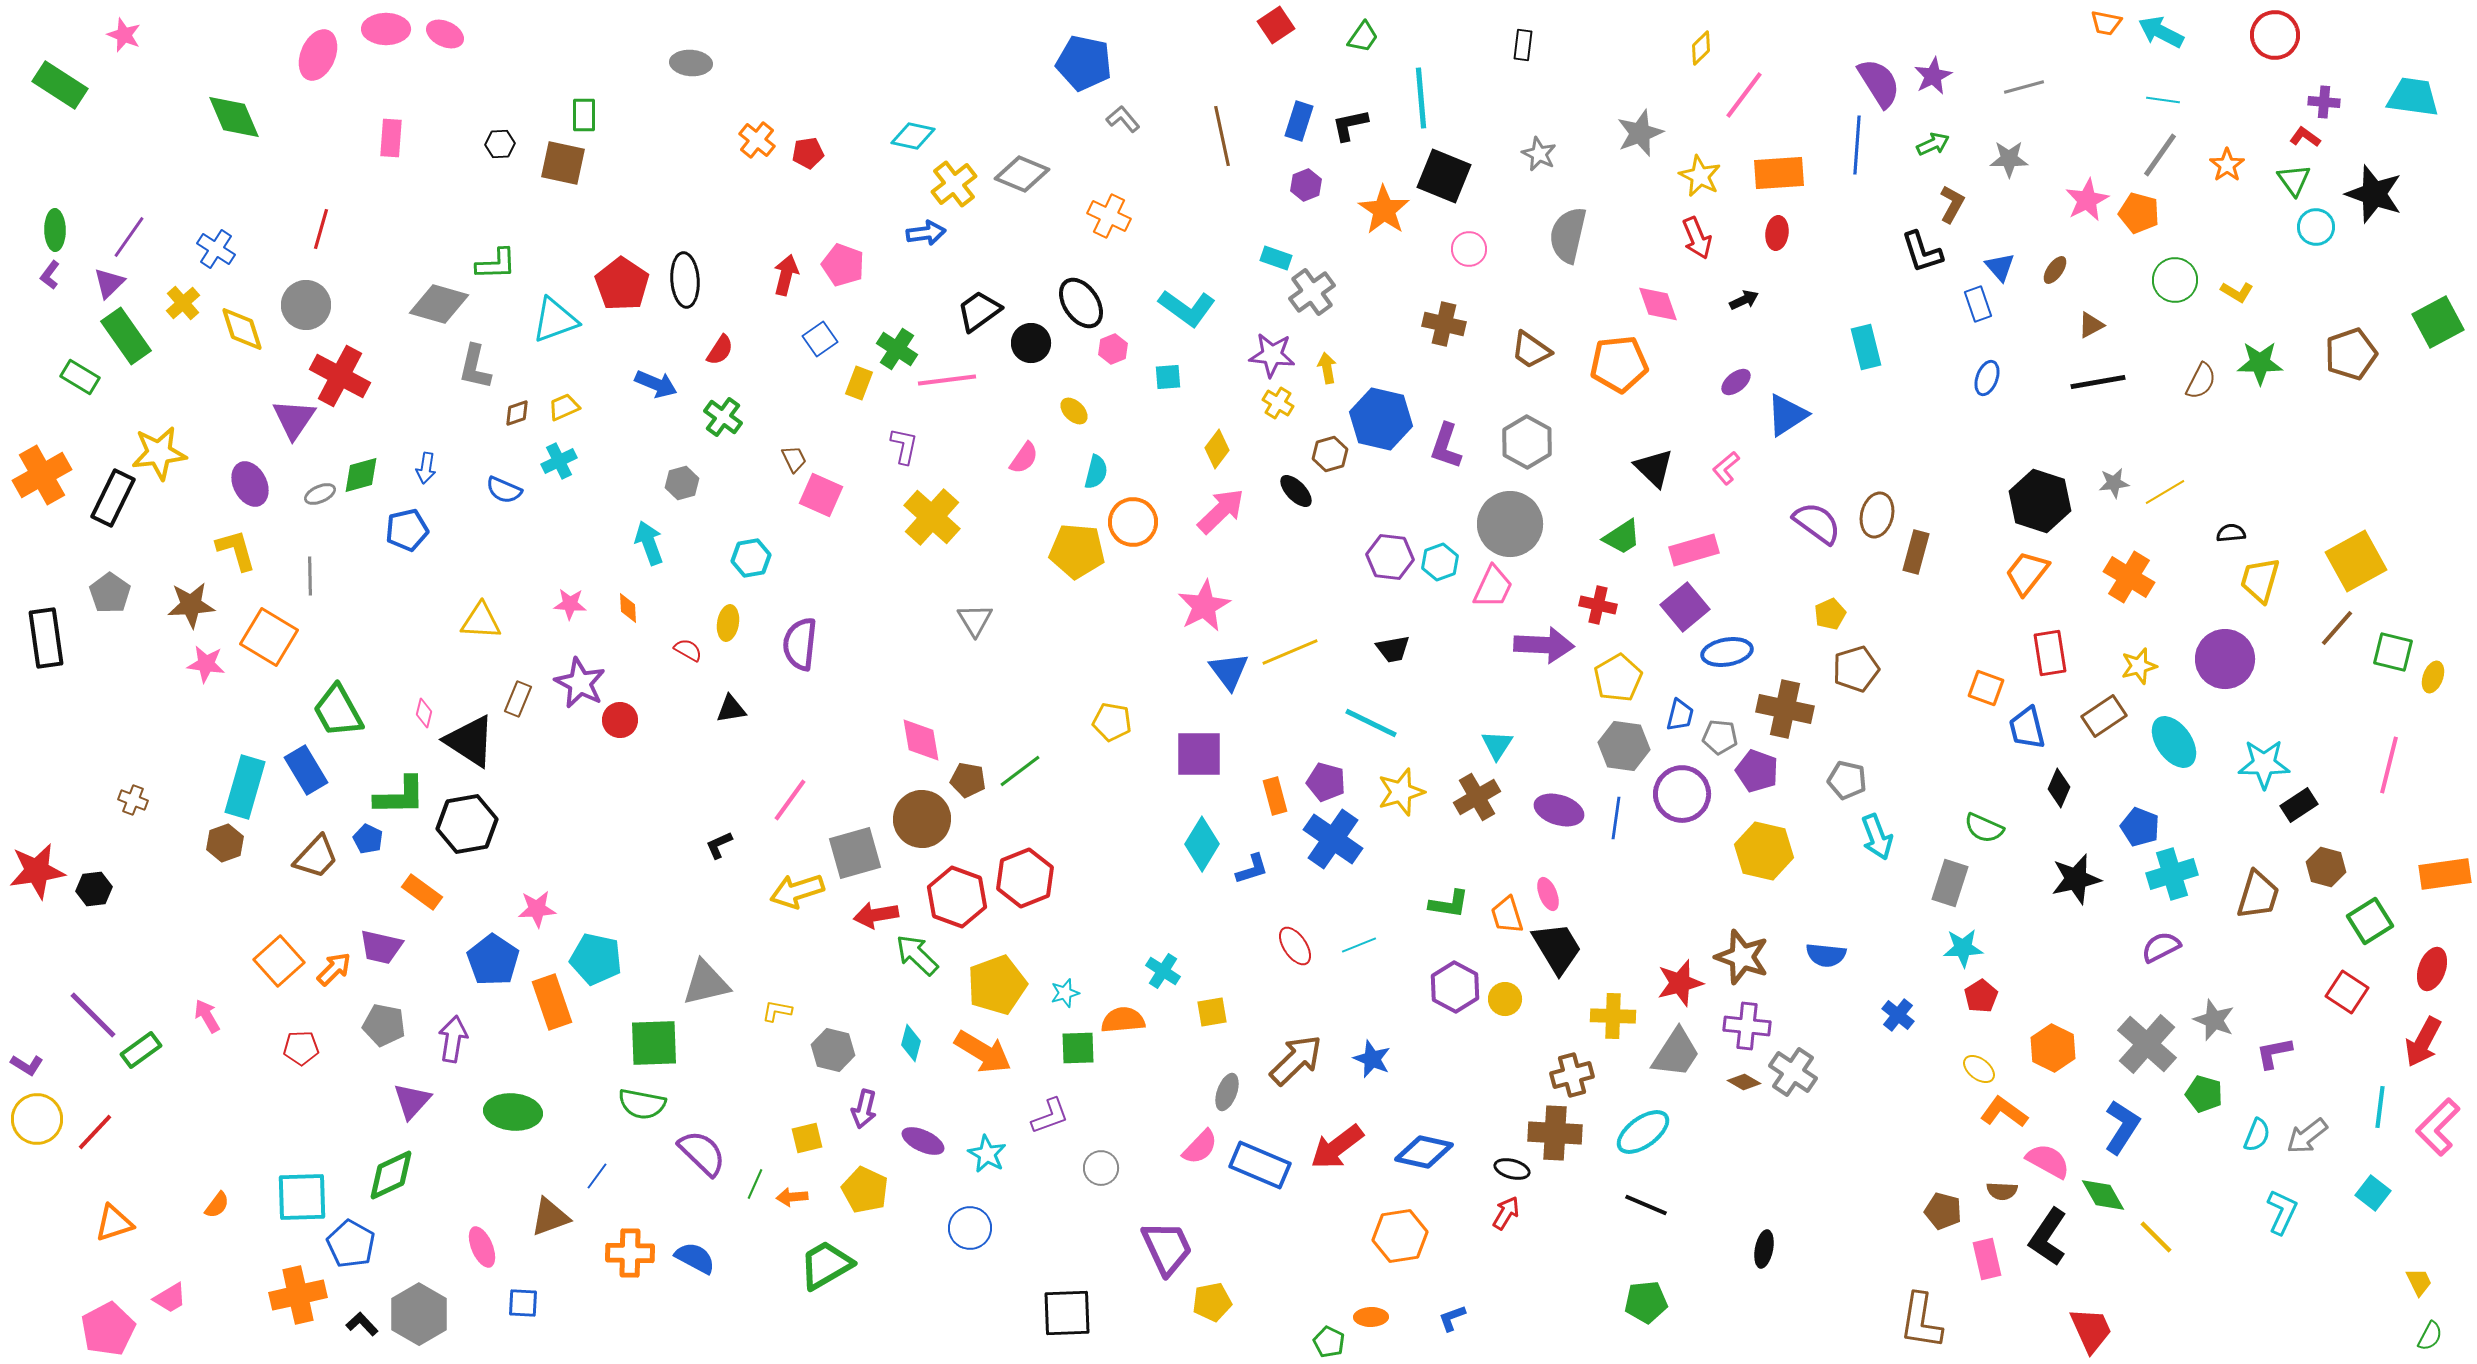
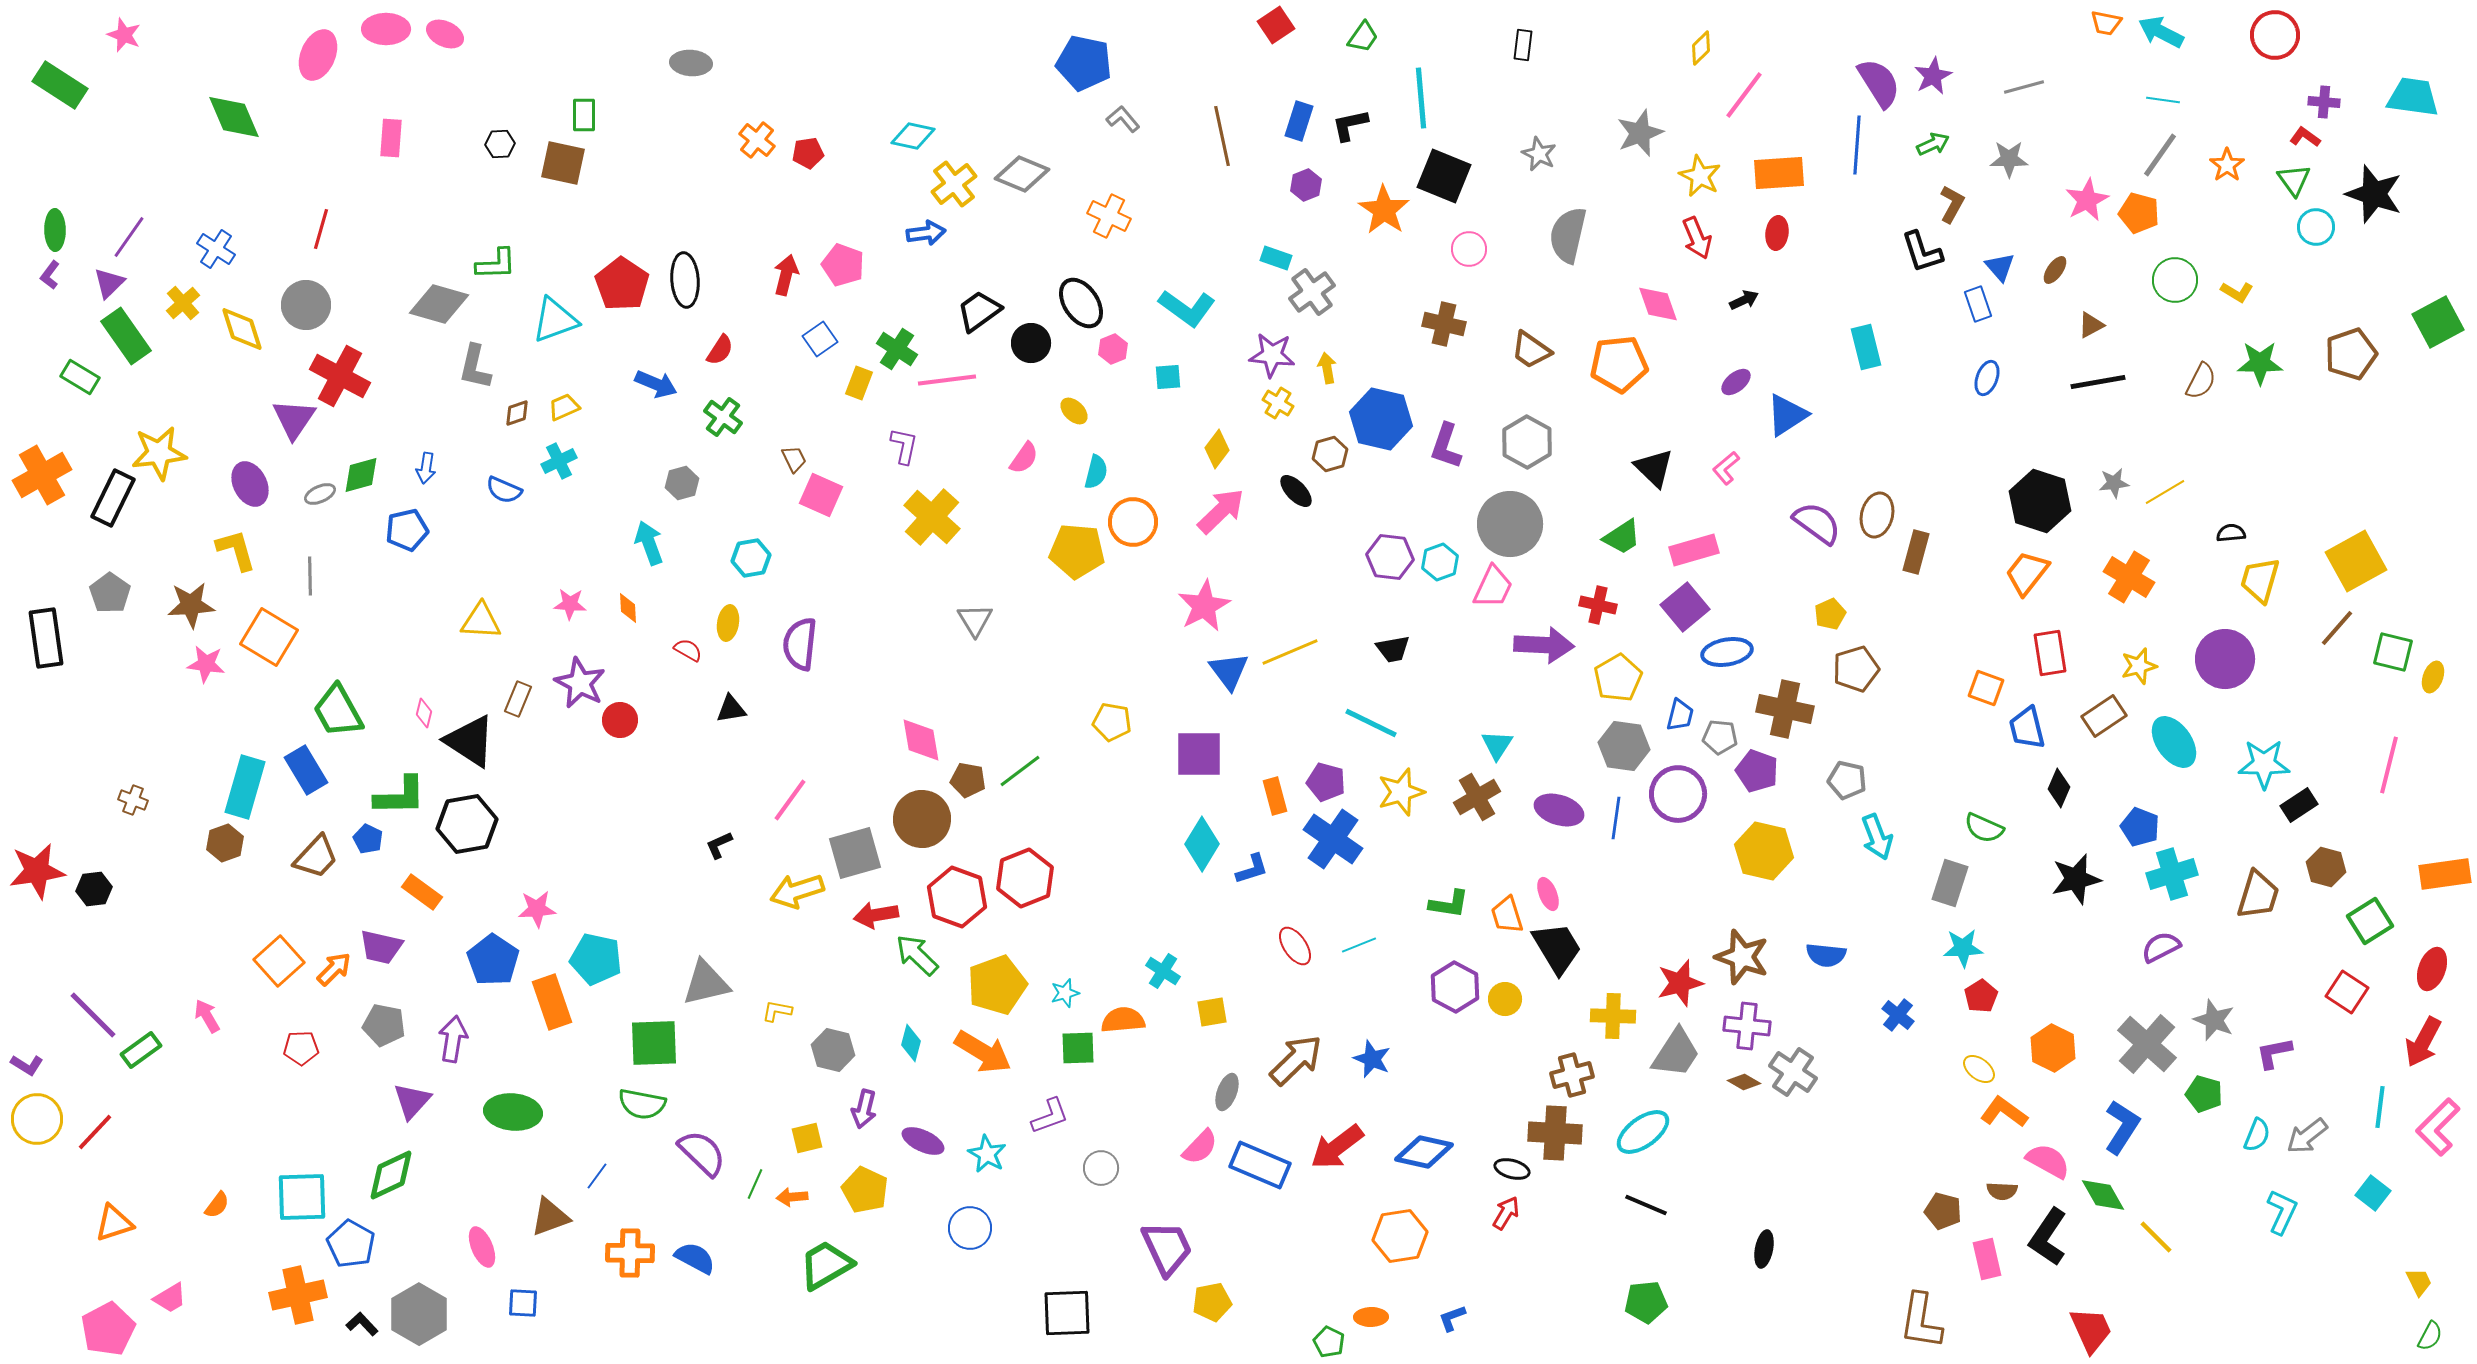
purple circle at (1682, 794): moved 4 px left
